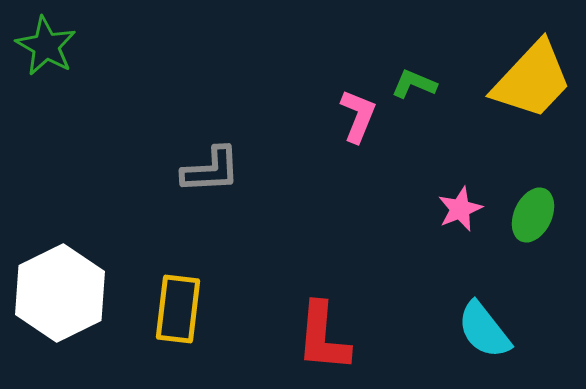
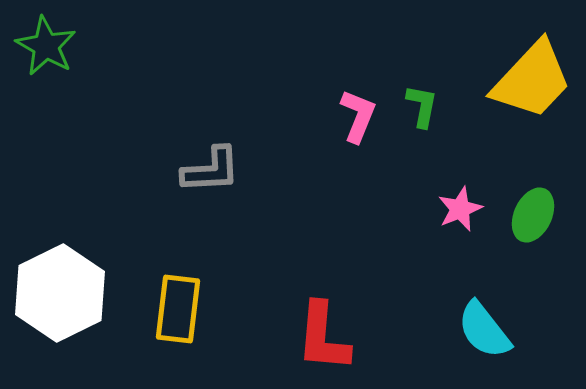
green L-shape: moved 8 px right, 22 px down; rotated 78 degrees clockwise
